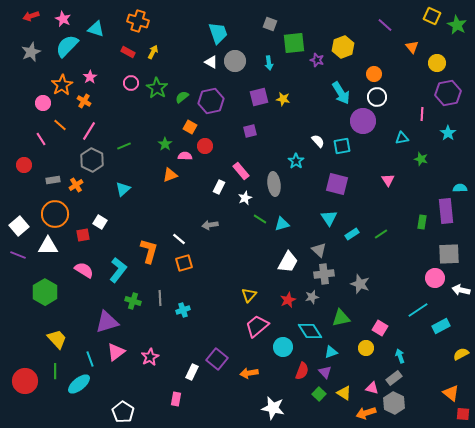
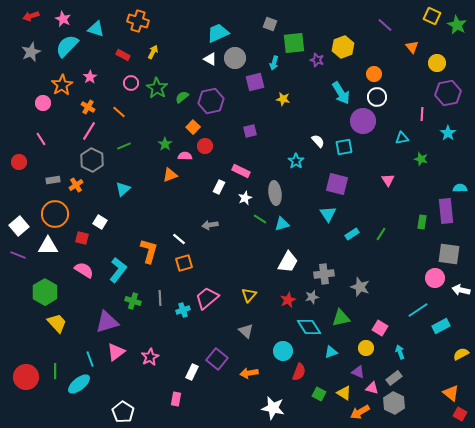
cyan trapezoid at (218, 33): rotated 95 degrees counterclockwise
red rectangle at (128, 52): moved 5 px left, 3 px down
gray circle at (235, 61): moved 3 px up
white triangle at (211, 62): moved 1 px left, 3 px up
cyan arrow at (269, 63): moved 5 px right; rotated 24 degrees clockwise
purple square at (259, 97): moved 4 px left, 15 px up
orange cross at (84, 101): moved 4 px right, 6 px down
orange line at (60, 125): moved 59 px right, 13 px up
orange square at (190, 127): moved 3 px right; rotated 16 degrees clockwise
cyan square at (342, 146): moved 2 px right, 1 px down
red circle at (24, 165): moved 5 px left, 3 px up
pink rectangle at (241, 171): rotated 24 degrees counterclockwise
gray ellipse at (274, 184): moved 1 px right, 9 px down
cyan triangle at (329, 218): moved 1 px left, 4 px up
green line at (381, 234): rotated 24 degrees counterclockwise
red square at (83, 235): moved 1 px left, 3 px down; rotated 24 degrees clockwise
gray triangle at (319, 250): moved 73 px left, 81 px down
gray square at (449, 254): rotated 10 degrees clockwise
gray star at (360, 284): moved 3 px down
pink trapezoid at (257, 326): moved 50 px left, 28 px up
cyan diamond at (310, 331): moved 1 px left, 4 px up
yellow trapezoid at (57, 339): moved 16 px up
cyan circle at (283, 347): moved 4 px down
cyan arrow at (400, 356): moved 4 px up
red semicircle at (302, 371): moved 3 px left, 1 px down
purple triangle at (325, 372): moved 33 px right; rotated 24 degrees counterclockwise
red circle at (25, 381): moved 1 px right, 4 px up
green square at (319, 394): rotated 16 degrees counterclockwise
orange arrow at (366, 413): moved 6 px left, 1 px up; rotated 12 degrees counterclockwise
red square at (463, 414): moved 3 px left; rotated 24 degrees clockwise
